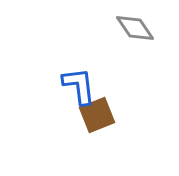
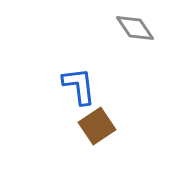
brown square: moved 11 px down; rotated 12 degrees counterclockwise
